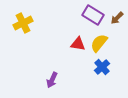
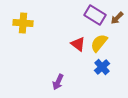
purple rectangle: moved 2 px right
yellow cross: rotated 30 degrees clockwise
red triangle: rotated 28 degrees clockwise
purple arrow: moved 6 px right, 2 px down
